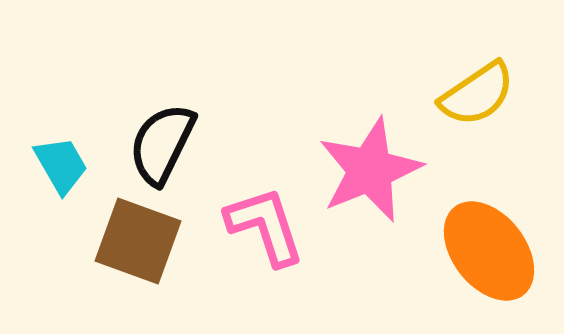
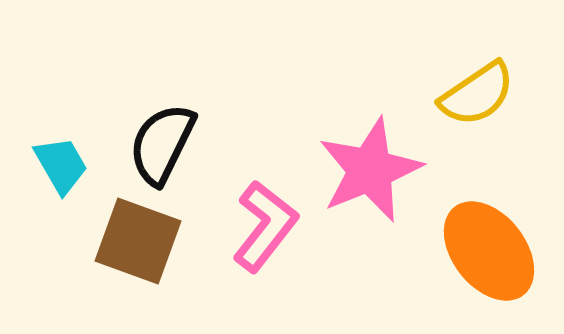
pink L-shape: rotated 56 degrees clockwise
